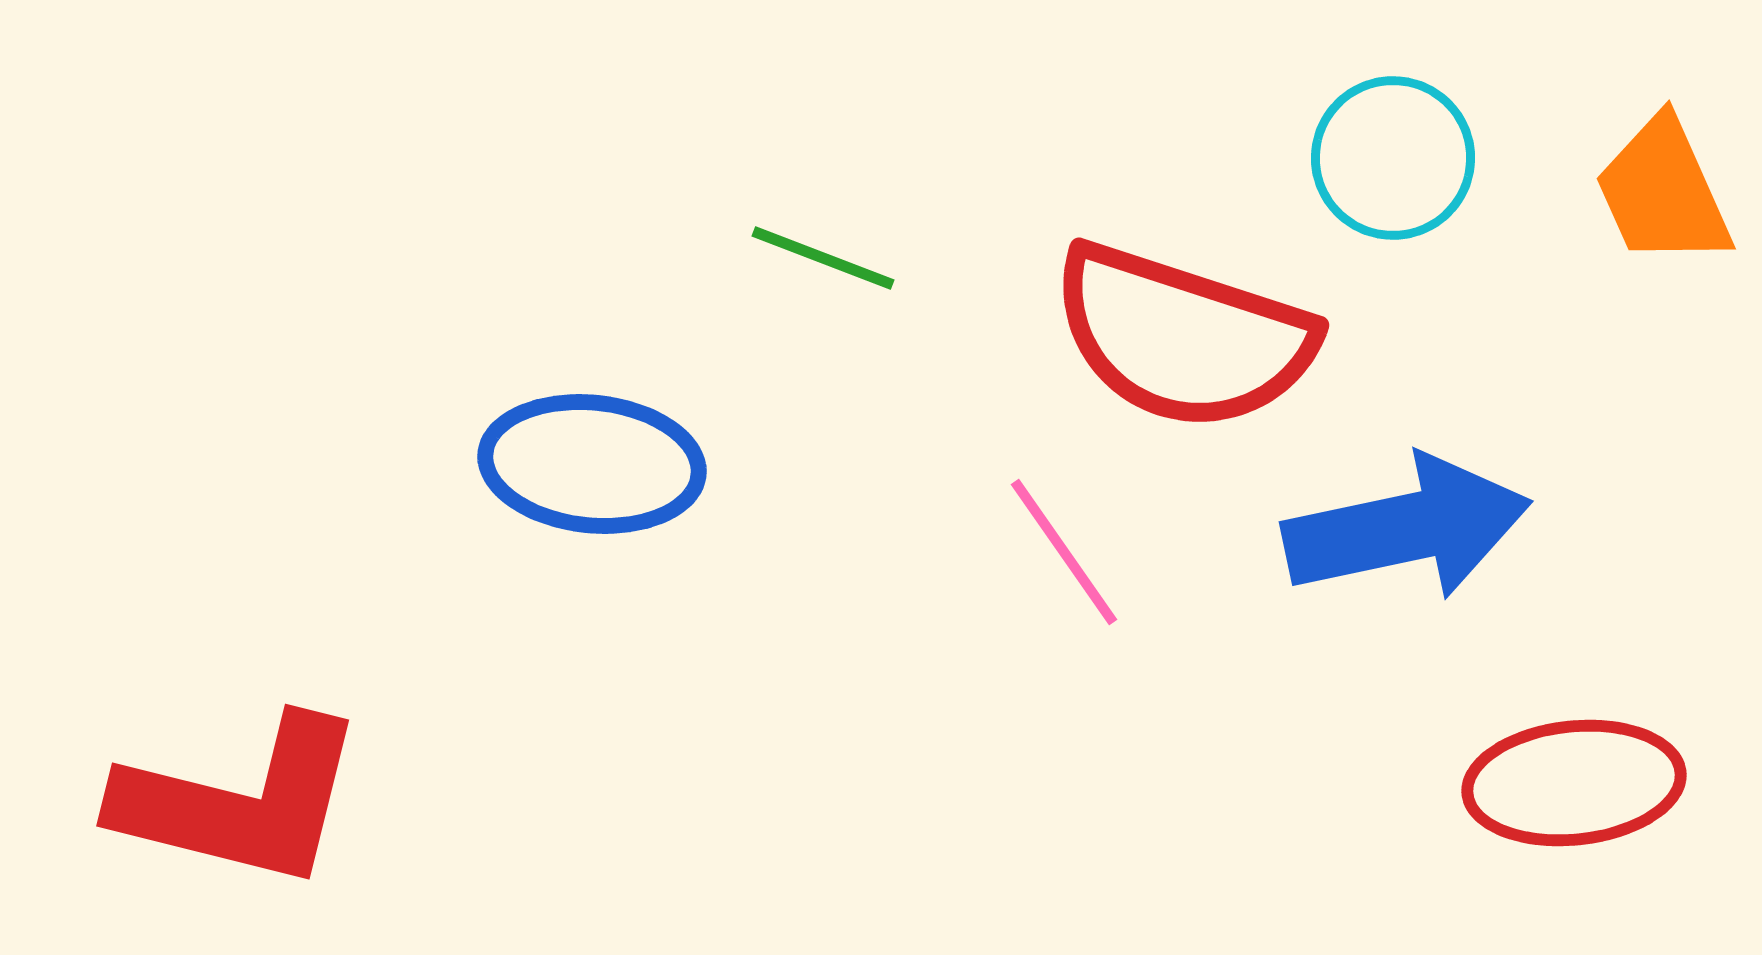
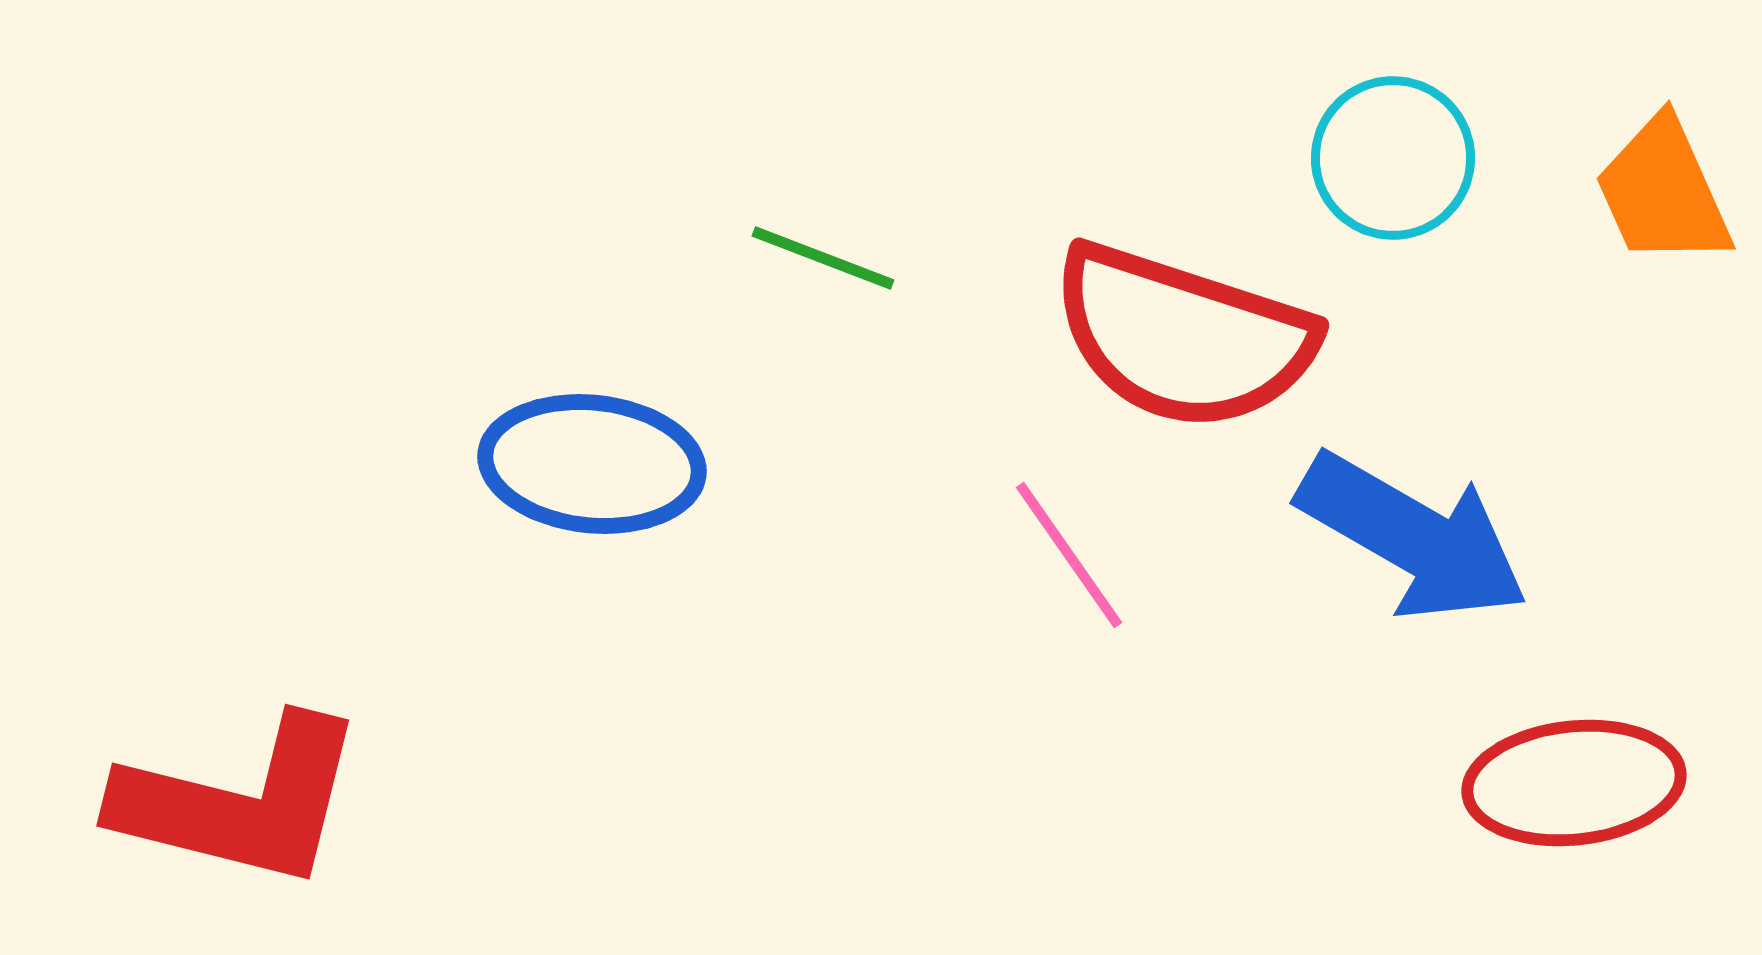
blue arrow: moved 6 px right, 9 px down; rotated 42 degrees clockwise
pink line: moved 5 px right, 3 px down
